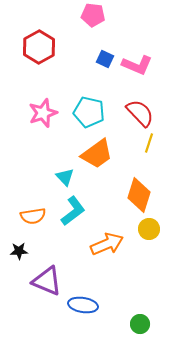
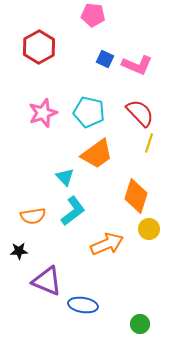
orange diamond: moved 3 px left, 1 px down
